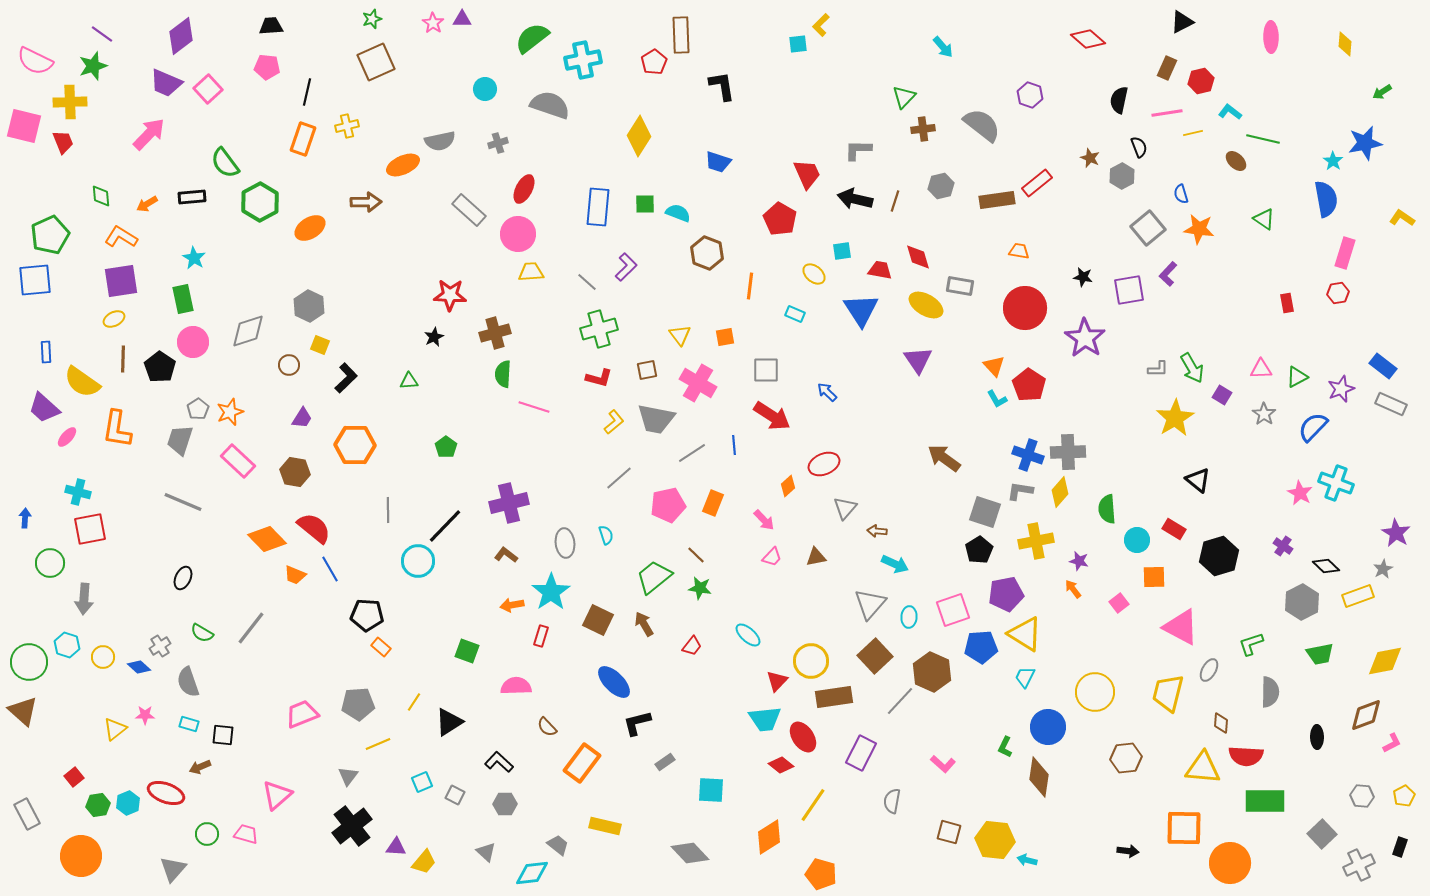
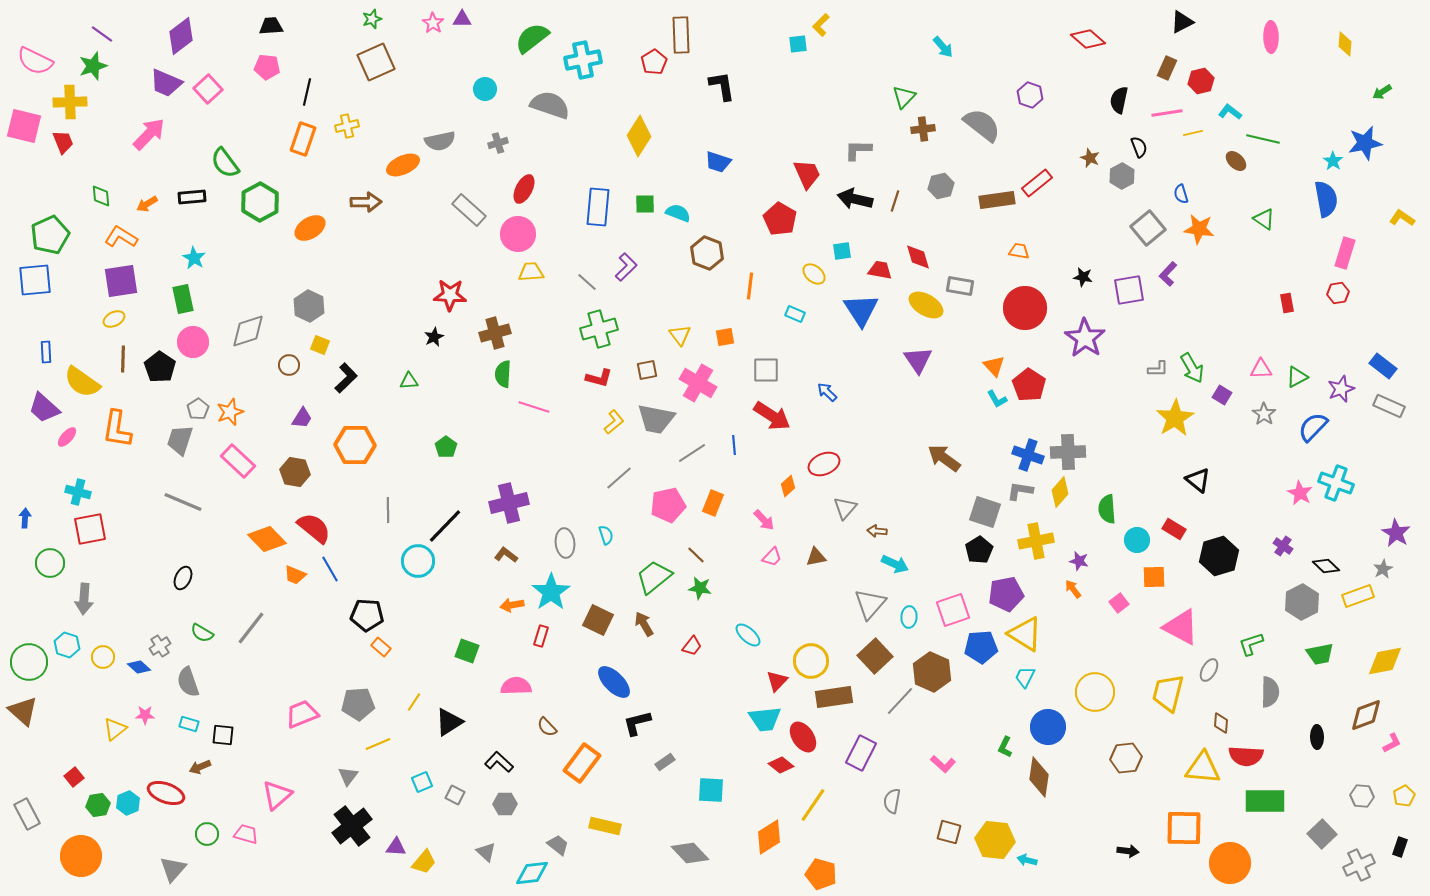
gray rectangle at (1391, 404): moved 2 px left, 2 px down
